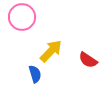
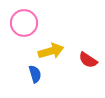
pink circle: moved 2 px right, 6 px down
yellow arrow: rotated 30 degrees clockwise
